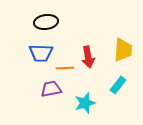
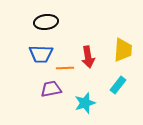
blue trapezoid: moved 1 px down
